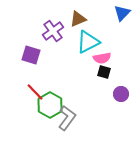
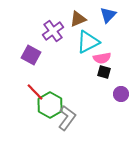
blue triangle: moved 14 px left, 2 px down
purple square: rotated 12 degrees clockwise
